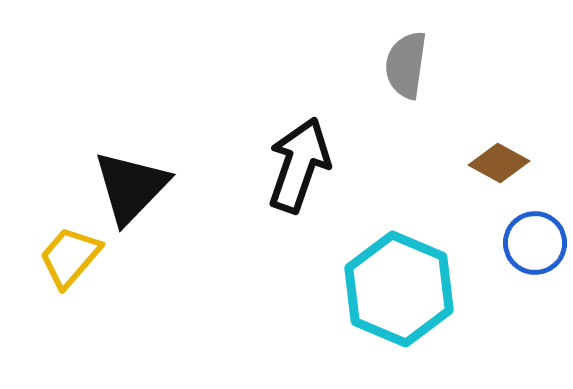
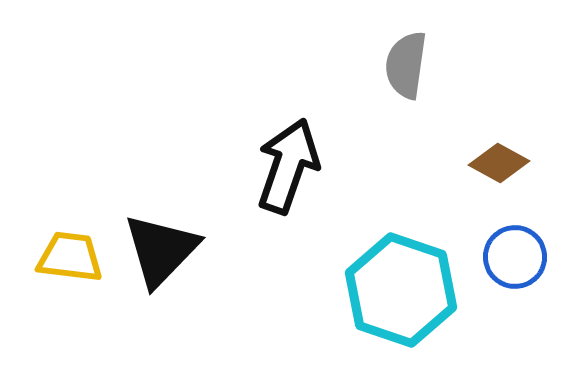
black arrow: moved 11 px left, 1 px down
black triangle: moved 30 px right, 63 px down
blue circle: moved 20 px left, 14 px down
yellow trapezoid: rotated 56 degrees clockwise
cyan hexagon: moved 2 px right, 1 px down; rotated 4 degrees counterclockwise
